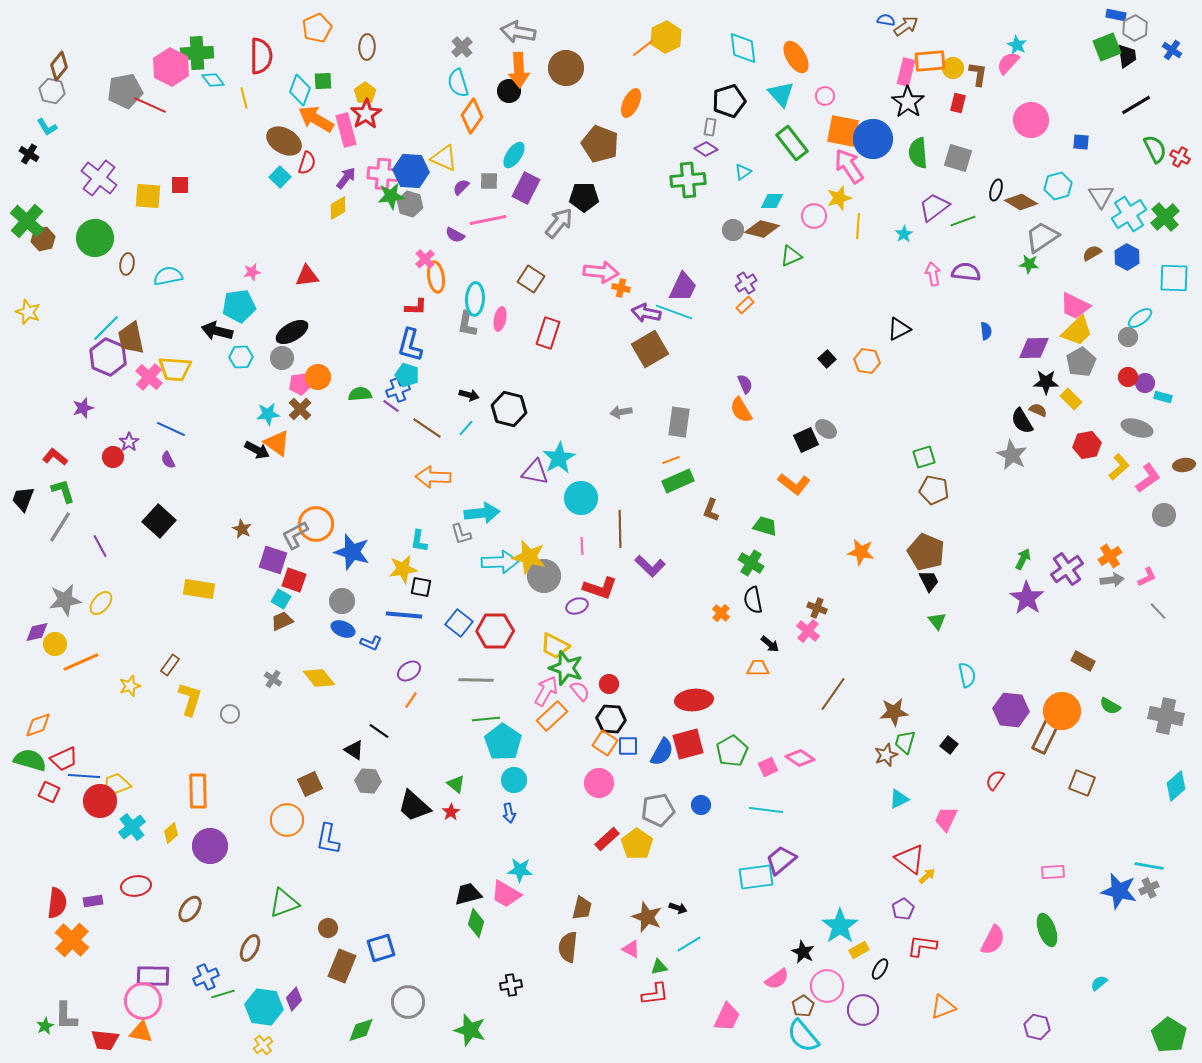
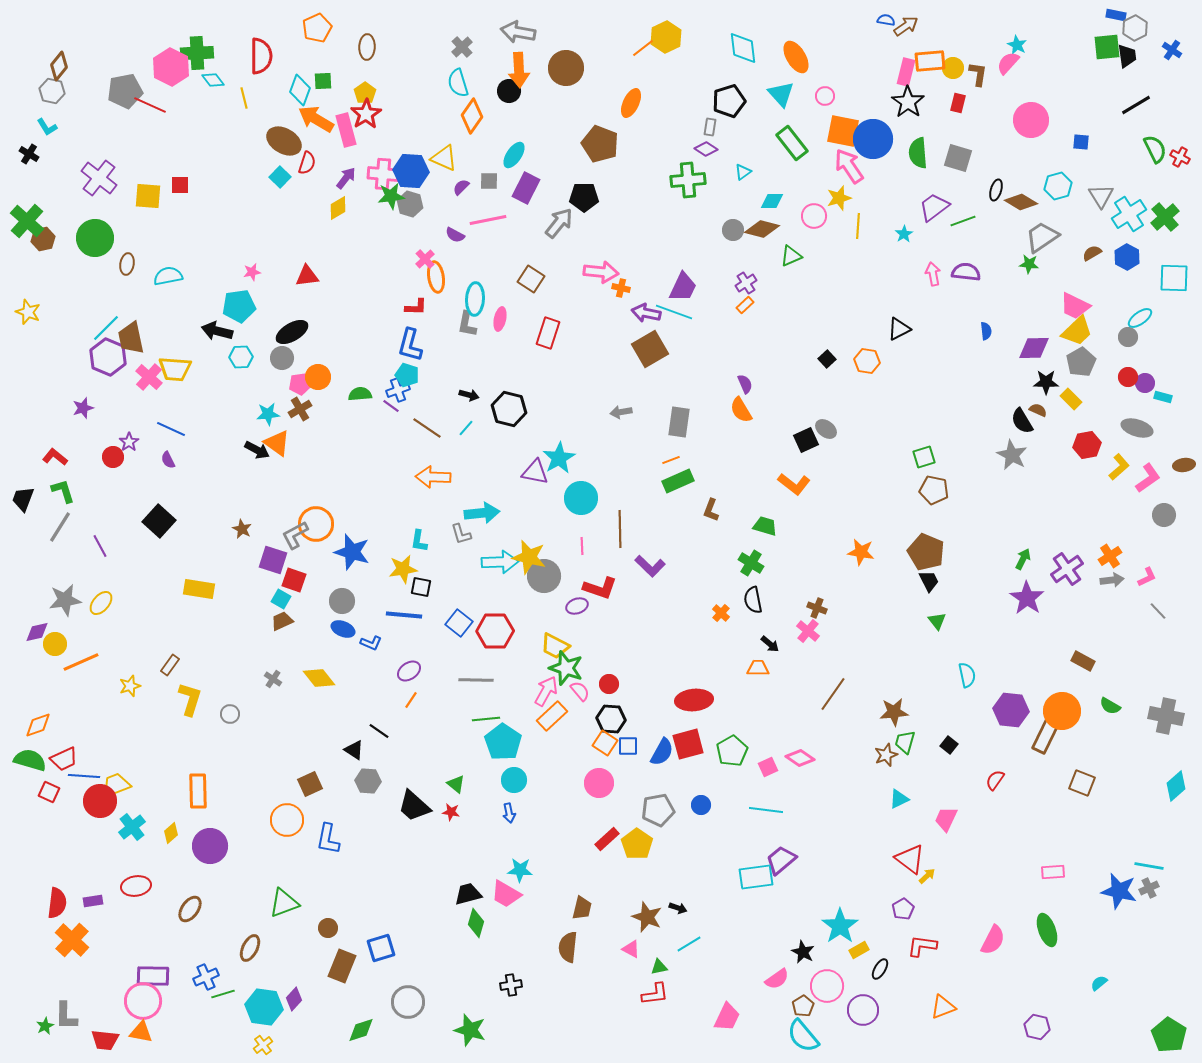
green square at (1107, 47): rotated 16 degrees clockwise
brown cross at (300, 409): rotated 15 degrees clockwise
red star at (451, 812): rotated 30 degrees counterclockwise
